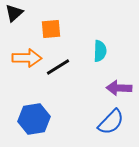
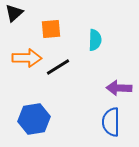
cyan semicircle: moved 5 px left, 11 px up
blue semicircle: rotated 136 degrees clockwise
